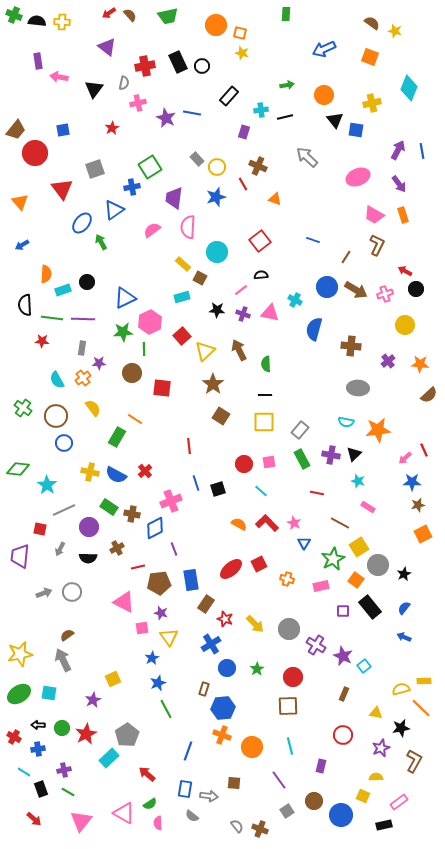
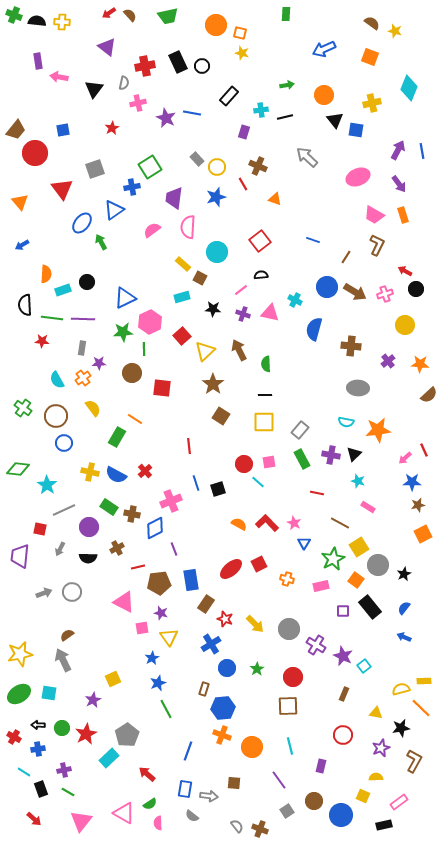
brown arrow at (356, 290): moved 1 px left, 2 px down
black star at (217, 310): moved 4 px left, 1 px up
cyan line at (261, 491): moved 3 px left, 9 px up
